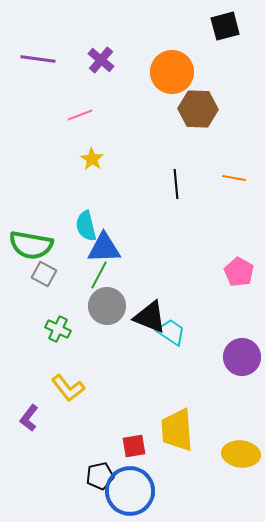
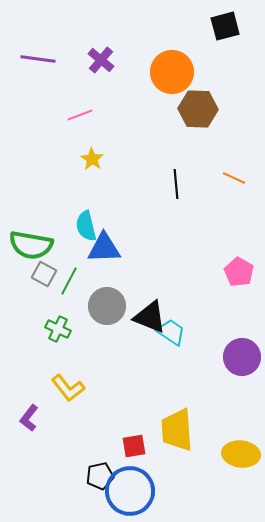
orange line: rotated 15 degrees clockwise
green line: moved 30 px left, 6 px down
